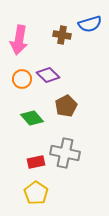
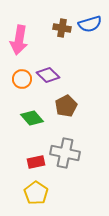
brown cross: moved 7 px up
